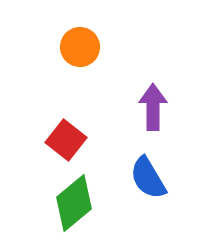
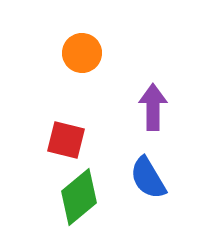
orange circle: moved 2 px right, 6 px down
red square: rotated 24 degrees counterclockwise
green diamond: moved 5 px right, 6 px up
